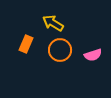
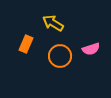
orange circle: moved 6 px down
pink semicircle: moved 2 px left, 6 px up
